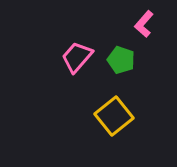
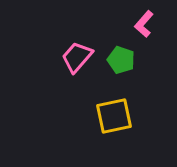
yellow square: rotated 27 degrees clockwise
